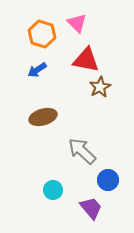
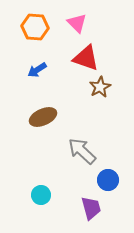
orange hexagon: moved 7 px left, 7 px up; rotated 12 degrees counterclockwise
red triangle: moved 2 px up; rotated 8 degrees clockwise
brown ellipse: rotated 8 degrees counterclockwise
cyan circle: moved 12 px left, 5 px down
purple trapezoid: rotated 25 degrees clockwise
